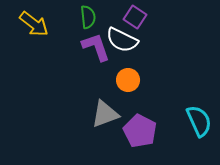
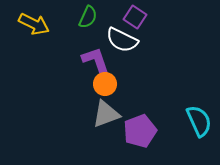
green semicircle: rotated 30 degrees clockwise
yellow arrow: rotated 12 degrees counterclockwise
purple L-shape: moved 14 px down
orange circle: moved 23 px left, 4 px down
gray triangle: moved 1 px right
purple pentagon: rotated 24 degrees clockwise
